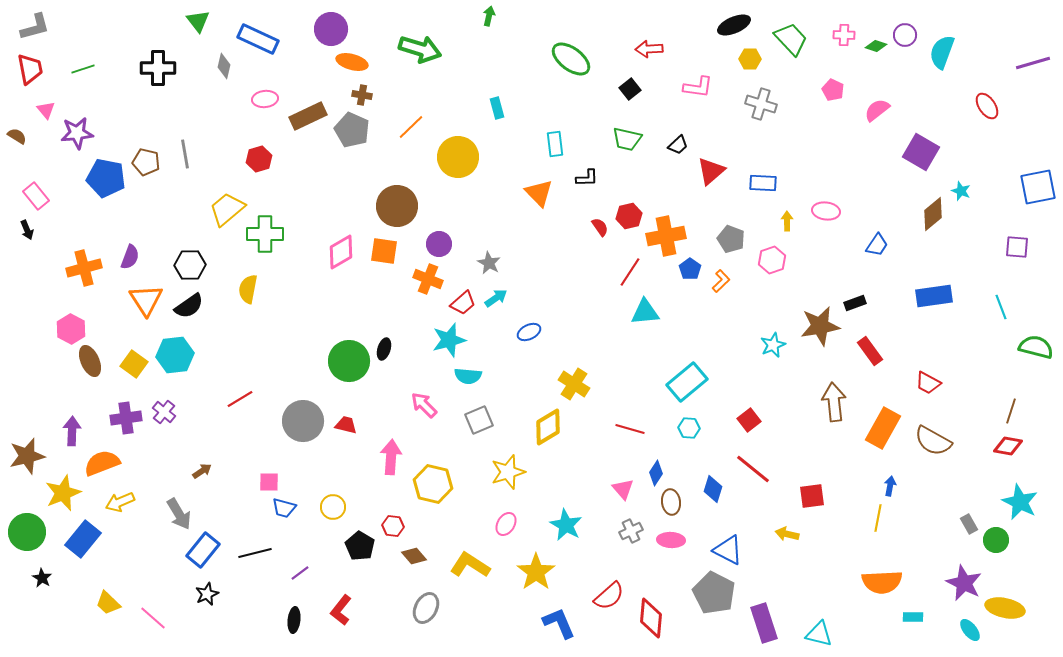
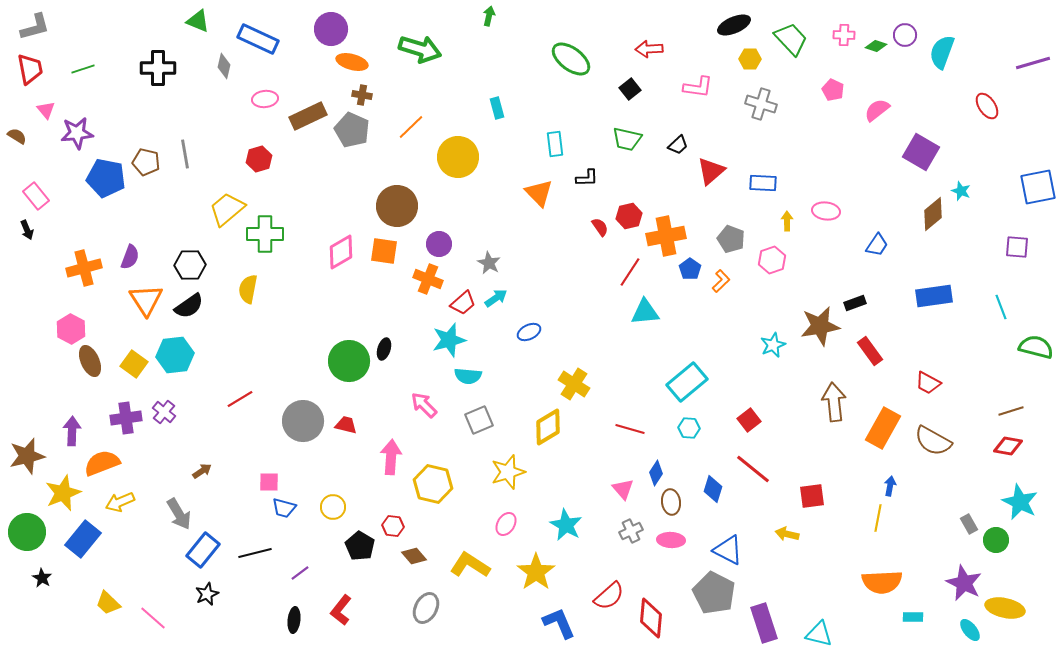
green triangle at (198, 21): rotated 30 degrees counterclockwise
brown line at (1011, 411): rotated 55 degrees clockwise
